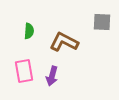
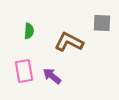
gray square: moved 1 px down
brown L-shape: moved 5 px right
purple arrow: rotated 114 degrees clockwise
